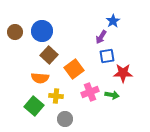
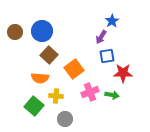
blue star: moved 1 px left
